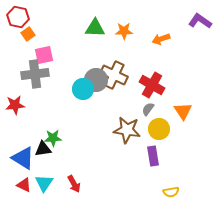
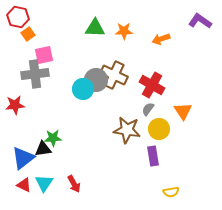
blue triangle: rotated 50 degrees clockwise
